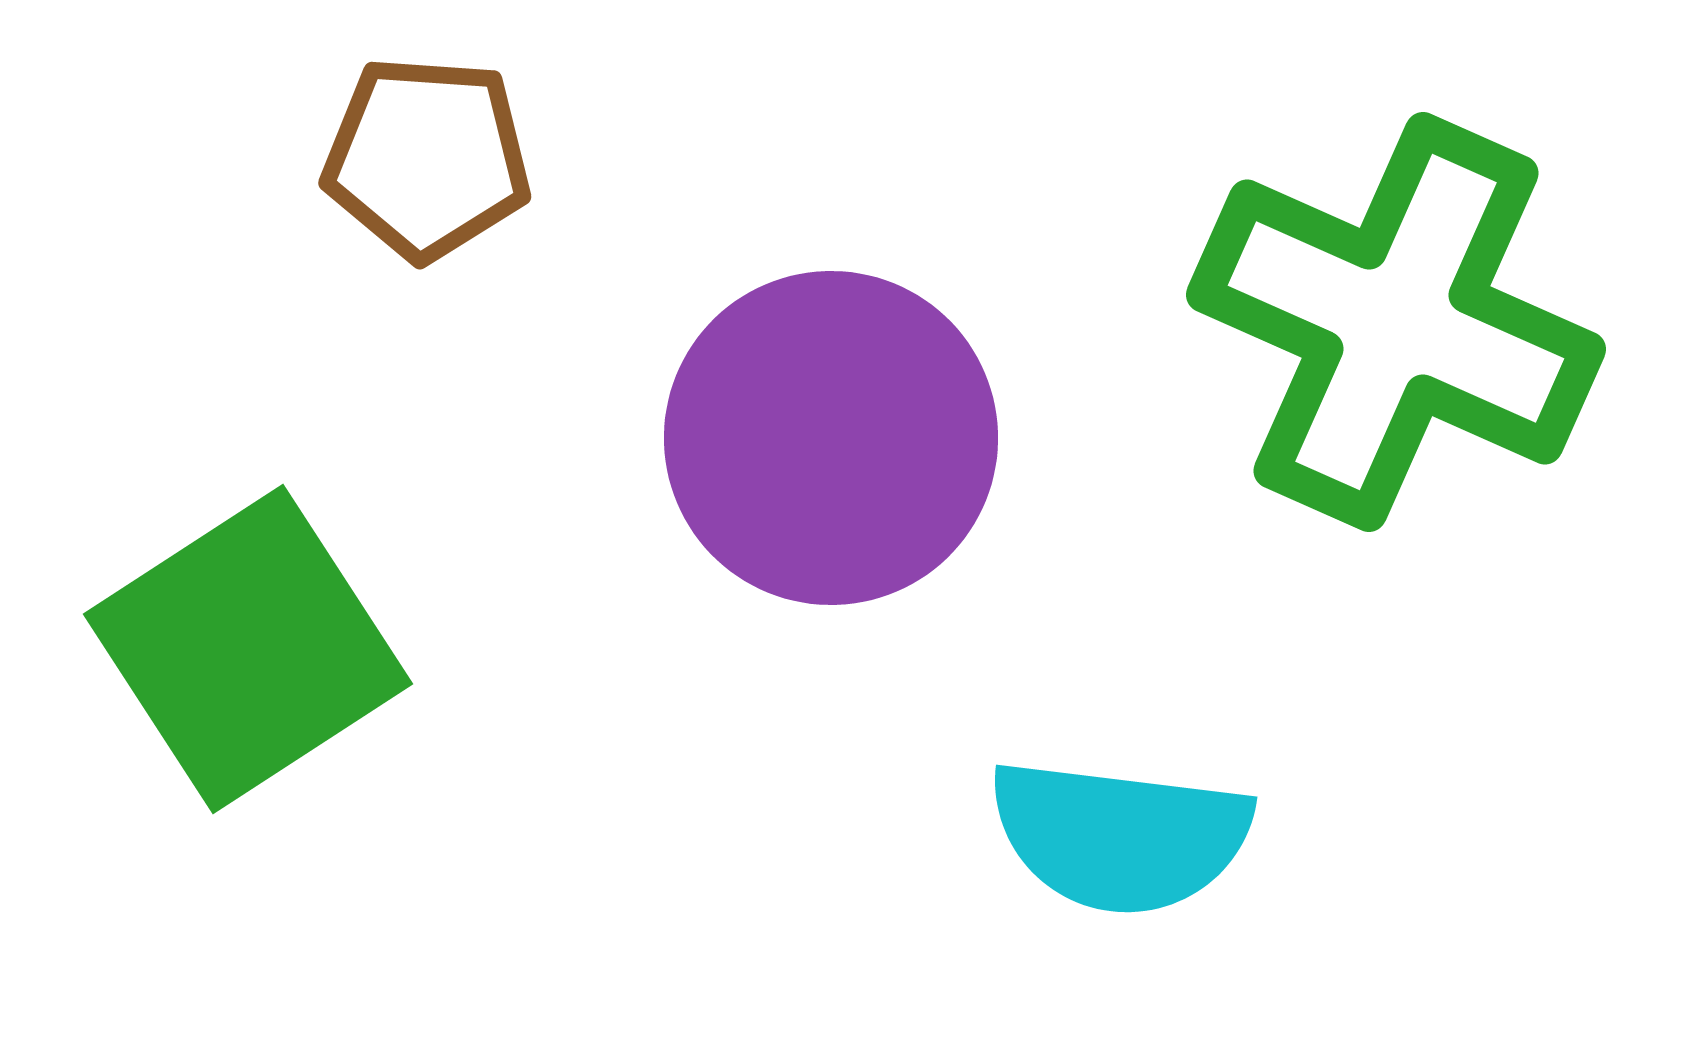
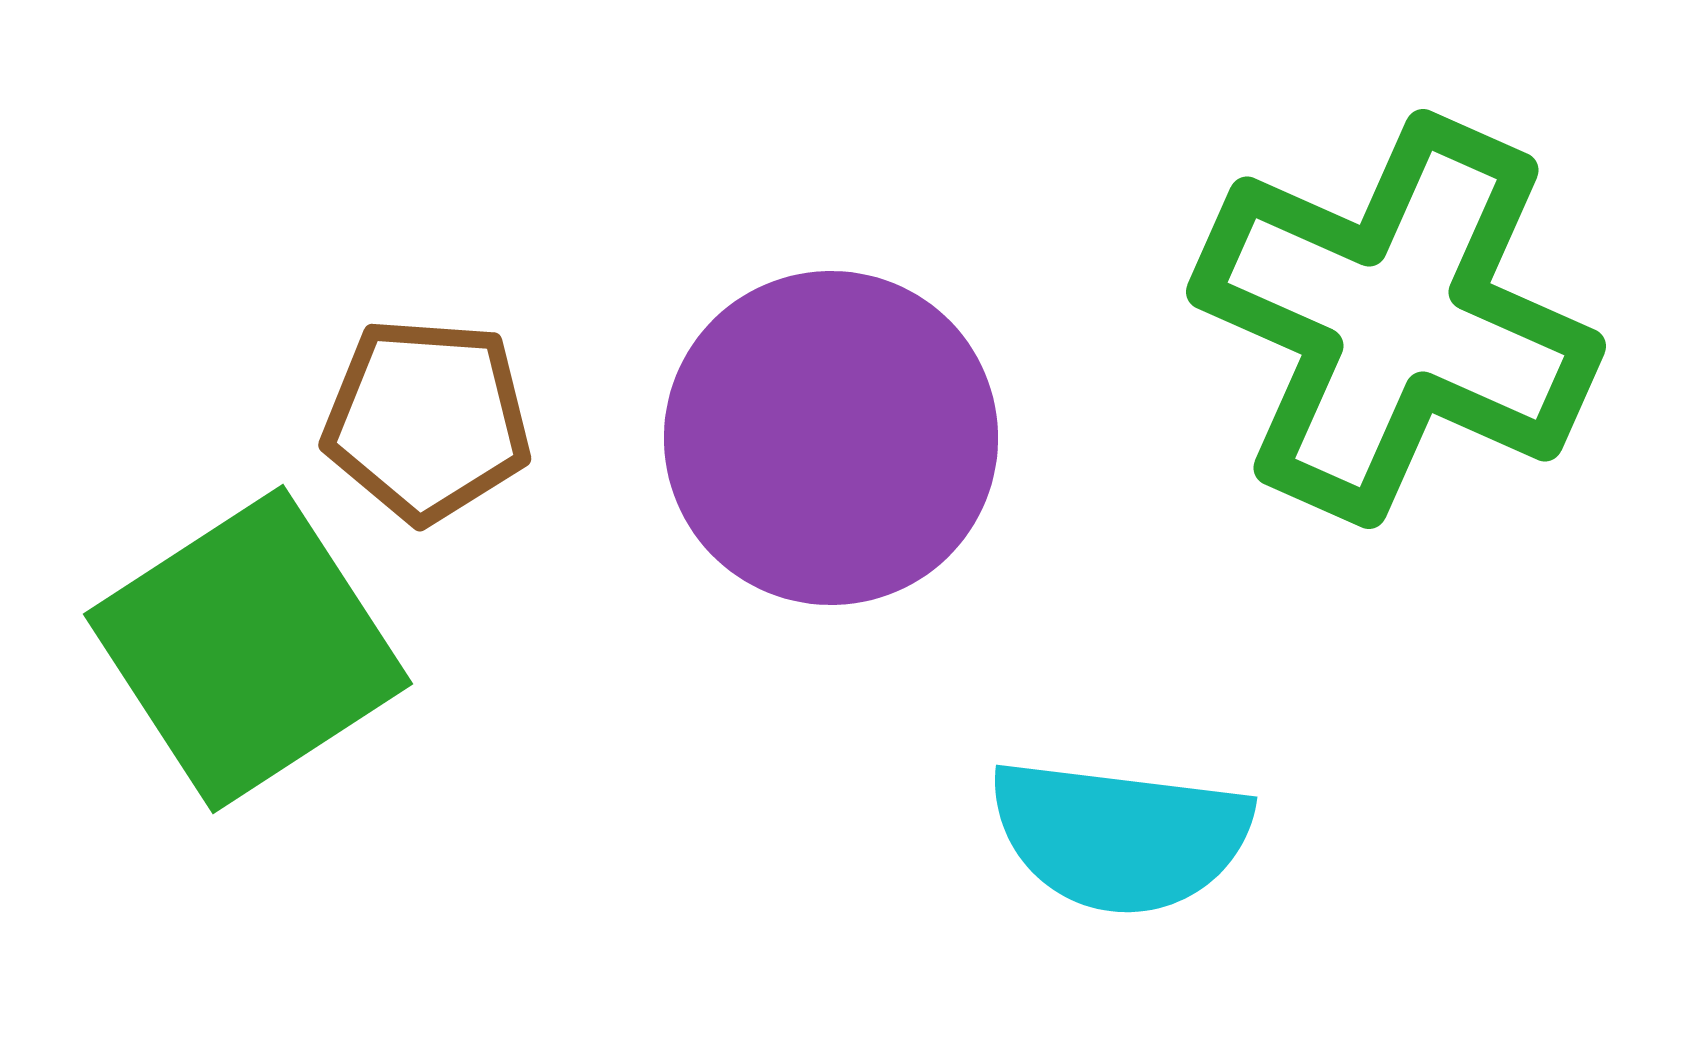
brown pentagon: moved 262 px down
green cross: moved 3 px up
